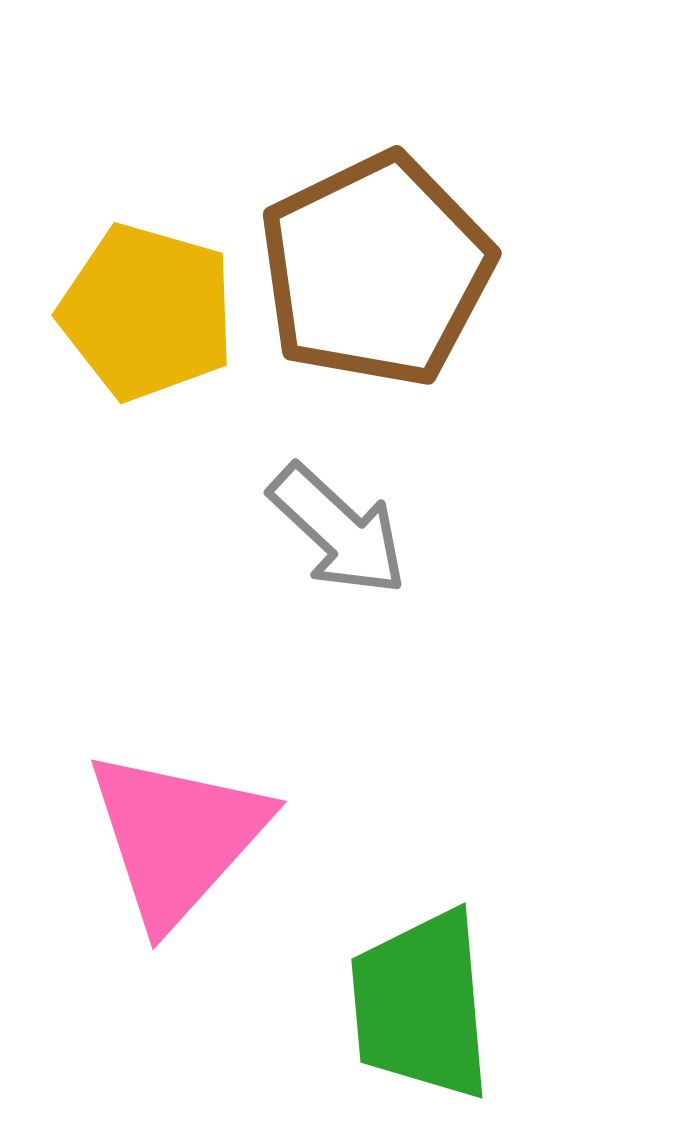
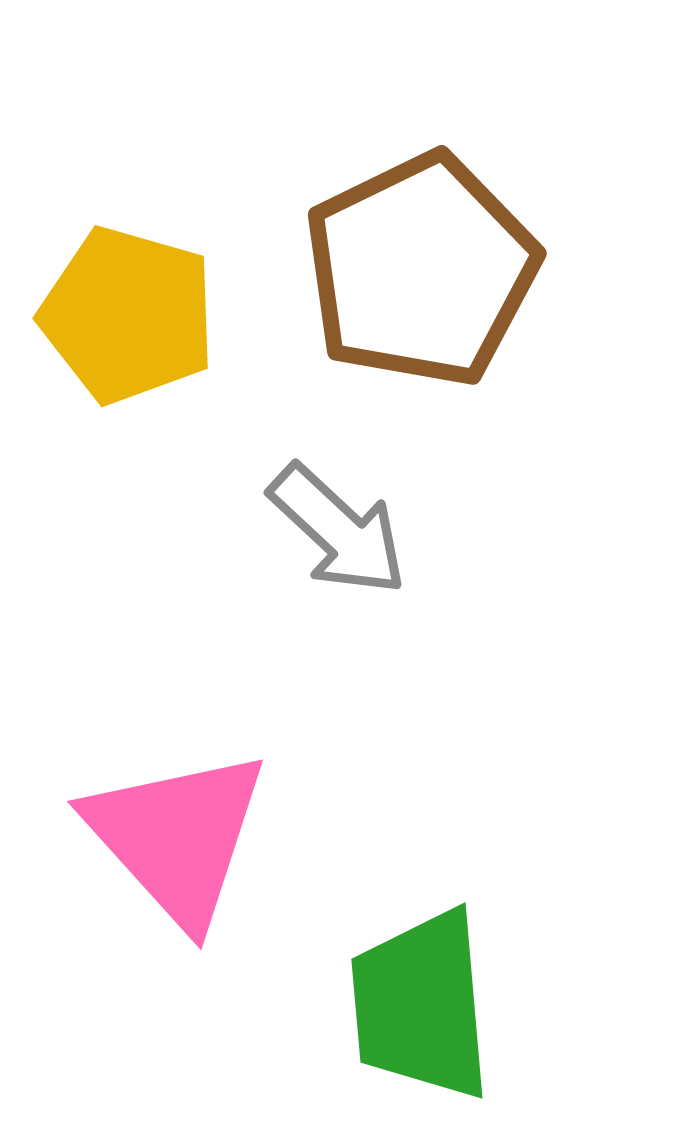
brown pentagon: moved 45 px right
yellow pentagon: moved 19 px left, 3 px down
pink triangle: rotated 24 degrees counterclockwise
